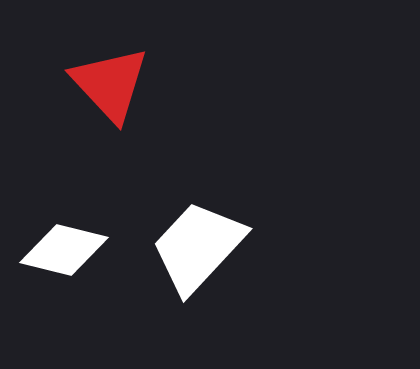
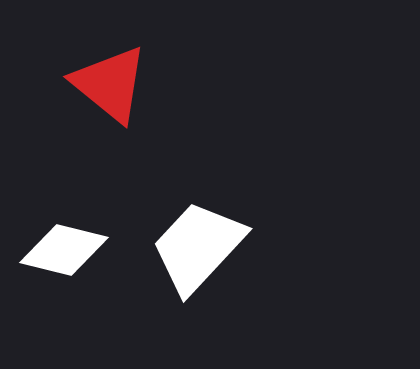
red triangle: rotated 8 degrees counterclockwise
